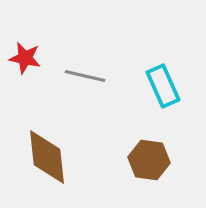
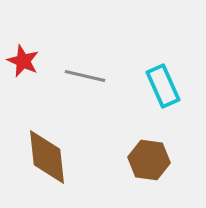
red star: moved 2 px left, 3 px down; rotated 12 degrees clockwise
